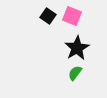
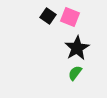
pink square: moved 2 px left, 1 px down
